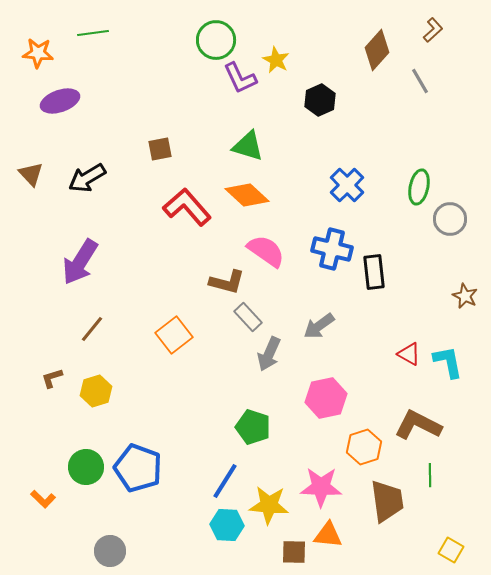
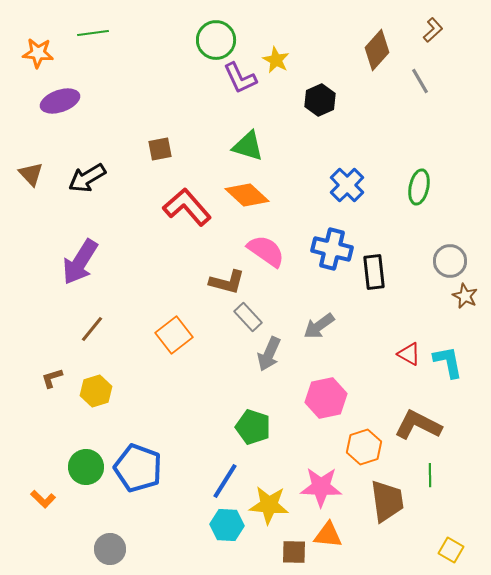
gray circle at (450, 219): moved 42 px down
gray circle at (110, 551): moved 2 px up
